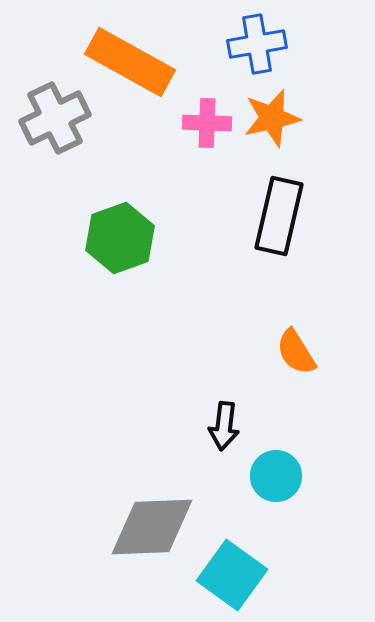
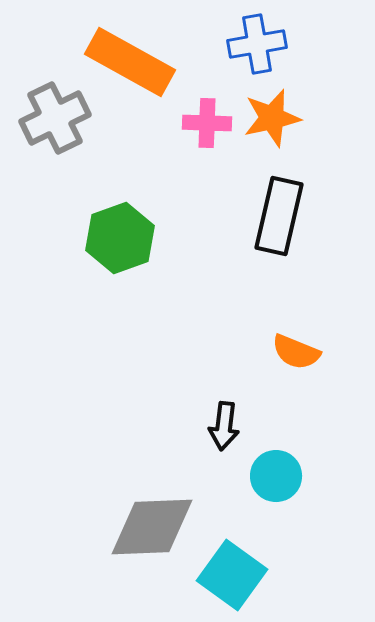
orange semicircle: rotated 36 degrees counterclockwise
